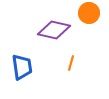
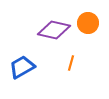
orange circle: moved 1 px left, 10 px down
blue trapezoid: rotated 112 degrees counterclockwise
